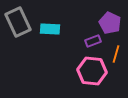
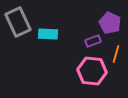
cyan rectangle: moved 2 px left, 5 px down
